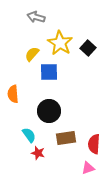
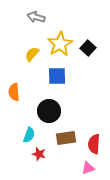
yellow star: moved 1 px down; rotated 10 degrees clockwise
blue square: moved 8 px right, 4 px down
orange semicircle: moved 1 px right, 2 px up
cyan semicircle: rotated 56 degrees clockwise
red star: moved 1 px right, 1 px down
